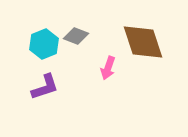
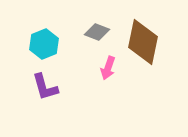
gray diamond: moved 21 px right, 4 px up
brown diamond: rotated 30 degrees clockwise
purple L-shape: rotated 92 degrees clockwise
